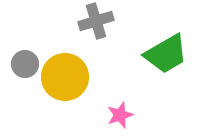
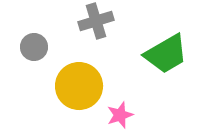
gray circle: moved 9 px right, 17 px up
yellow circle: moved 14 px right, 9 px down
